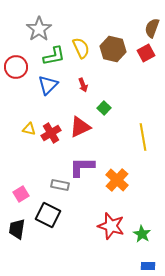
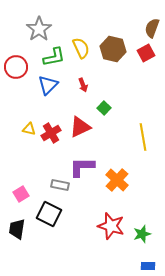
green L-shape: moved 1 px down
black square: moved 1 px right, 1 px up
green star: rotated 24 degrees clockwise
